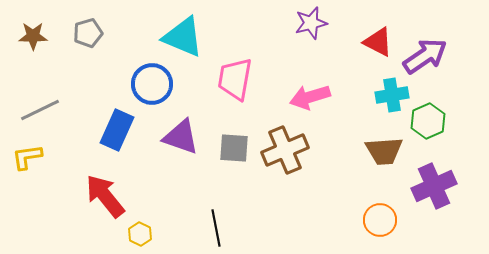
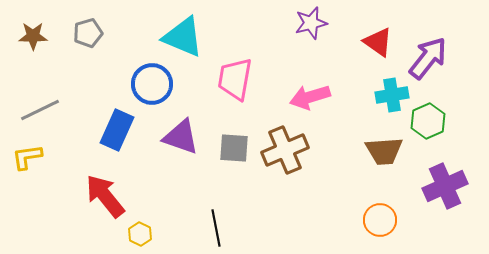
red triangle: rotated 8 degrees clockwise
purple arrow: moved 3 px right, 2 px down; rotated 18 degrees counterclockwise
purple cross: moved 11 px right
